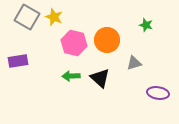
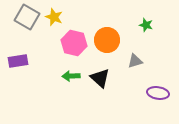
gray triangle: moved 1 px right, 2 px up
